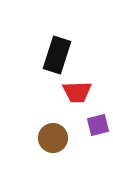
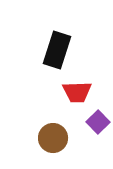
black rectangle: moved 5 px up
purple square: moved 3 px up; rotated 30 degrees counterclockwise
